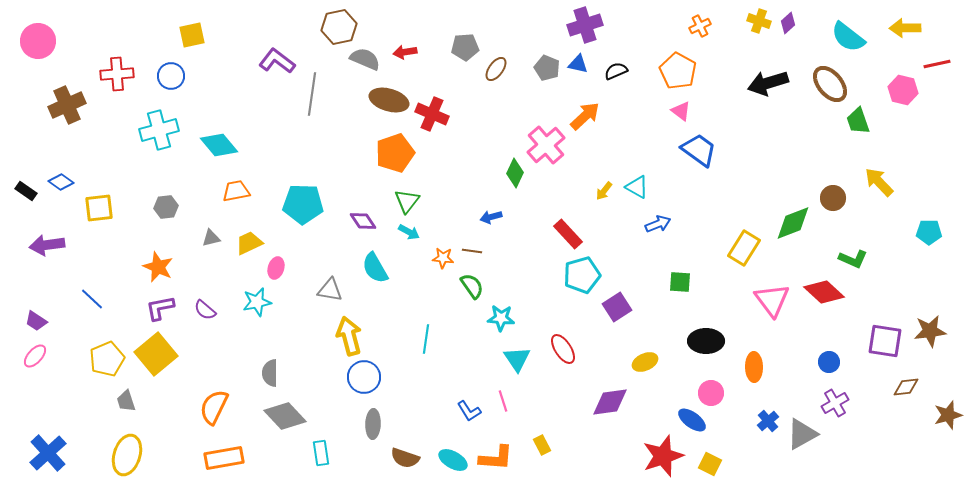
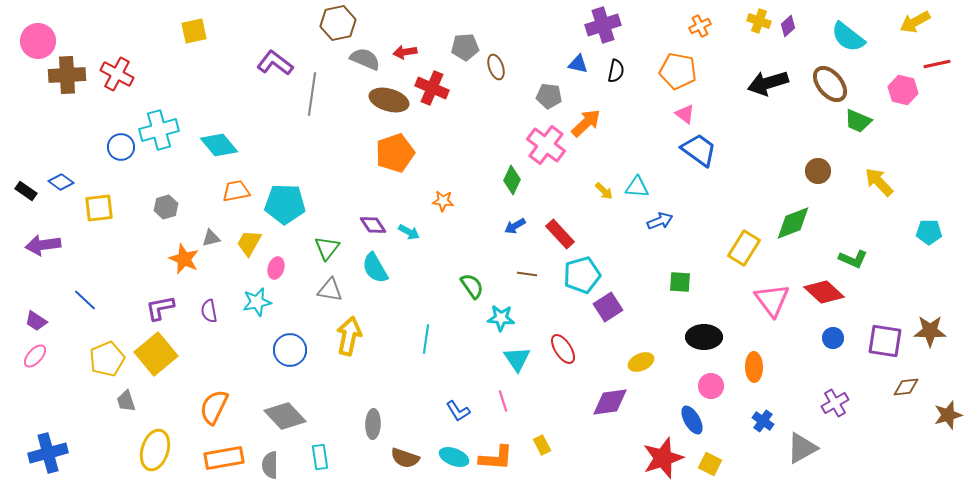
purple diamond at (788, 23): moved 3 px down
purple cross at (585, 25): moved 18 px right
brown hexagon at (339, 27): moved 1 px left, 4 px up
yellow arrow at (905, 28): moved 10 px right, 6 px up; rotated 28 degrees counterclockwise
yellow square at (192, 35): moved 2 px right, 4 px up
purple L-shape at (277, 61): moved 2 px left, 2 px down
gray pentagon at (547, 68): moved 2 px right, 28 px down; rotated 15 degrees counterclockwise
brown ellipse at (496, 69): moved 2 px up; rotated 55 degrees counterclockwise
black semicircle at (616, 71): rotated 125 degrees clockwise
orange pentagon at (678, 71): rotated 18 degrees counterclockwise
red cross at (117, 74): rotated 32 degrees clockwise
blue circle at (171, 76): moved 50 px left, 71 px down
brown cross at (67, 105): moved 30 px up; rotated 21 degrees clockwise
pink triangle at (681, 111): moved 4 px right, 3 px down
red cross at (432, 114): moved 26 px up
orange arrow at (585, 116): moved 1 px right, 7 px down
green trapezoid at (858, 121): rotated 48 degrees counterclockwise
pink cross at (546, 145): rotated 12 degrees counterclockwise
green diamond at (515, 173): moved 3 px left, 7 px down
cyan triangle at (637, 187): rotated 25 degrees counterclockwise
yellow arrow at (604, 191): rotated 84 degrees counterclockwise
brown circle at (833, 198): moved 15 px left, 27 px up
green triangle at (407, 201): moved 80 px left, 47 px down
cyan pentagon at (303, 204): moved 18 px left
gray hexagon at (166, 207): rotated 10 degrees counterclockwise
blue arrow at (491, 217): moved 24 px right, 9 px down; rotated 15 degrees counterclockwise
purple diamond at (363, 221): moved 10 px right, 4 px down
blue arrow at (658, 224): moved 2 px right, 3 px up
red rectangle at (568, 234): moved 8 px left
yellow trapezoid at (249, 243): rotated 36 degrees counterclockwise
purple arrow at (47, 245): moved 4 px left
brown line at (472, 251): moved 55 px right, 23 px down
orange star at (443, 258): moved 57 px up
orange star at (158, 267): moved 26 px right, 8 px up
blue line at (92, 299): moved 7 px left, 1 px down
purple square at (617, 307): moved 9 px left
purple semicircle at (205, 310): moved 4 px right, 1 px down; rotated 40 degrees clockwise
brown star at (930, 331): rotated 8 degrees clockwise
yellow arrow at (349, 336): rotated 27 degrees clockwise
black ellipse at (706, 341): moved 2 px left, 4 px up
yellow ellipse at (645, 362): moved 4 px left
blue circle at (829, 362): moved 4 px right, 24 px up
gray semicircle at (270, 373): moved 92 px down
blue circle at (364, 377): moved 74 px left, 27 px up
pink circle at (711, 393): moved 7 px up
blue L-shape at (469, 411): moved 11 px left
blue ellipse at (692, 420): rotated 24 degrees clockwise
blue cross at (768, 421): moved 5 px left; rotated 15 degrees counterclockwise
gray triangle at (802, 434): moved 14 px down
blue cross at (48, 453): rotated 27 degrees clockwise
cyan rectangle at (321, 453): moved 1 px left, 4 px down
yellow ellipse at (127, 455): moved 28 px right, 5 px up
red star at (663, 456): moved 2 px down
cyan ellipse at (453, 460): moved 1 px right, 3 px up; rotated 8 degrees counterclockwise
